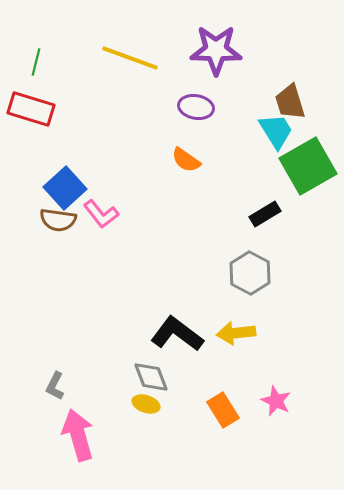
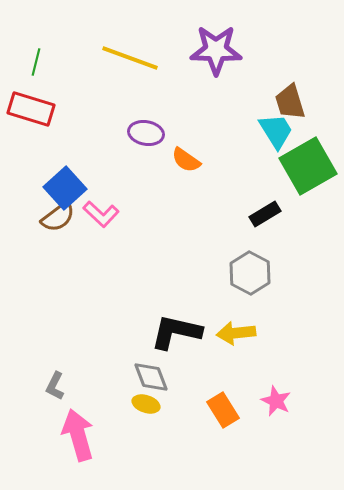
purple ellipse: moved 50 px left, 26 px down
pink L-shape: rotated 9 degrees counterclockwise
brown semicircle: moved 3 px up; rotated 45 degrees counterclockwise
black L-shape: moved 1 px left, 2 px up; rotated 24 degrees counterclockwise
